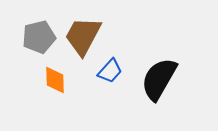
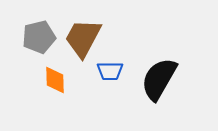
brown trapezoid: moved 2 px down
blue trapezoid: rotated 48 degrees clockwise
